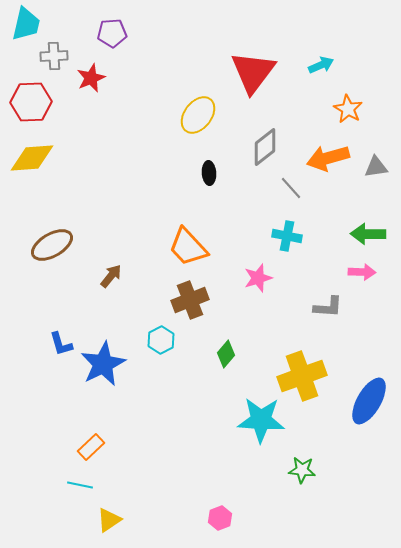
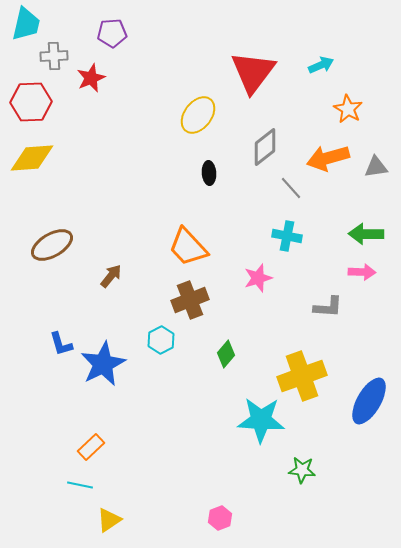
green arrow: moved 2 px left
